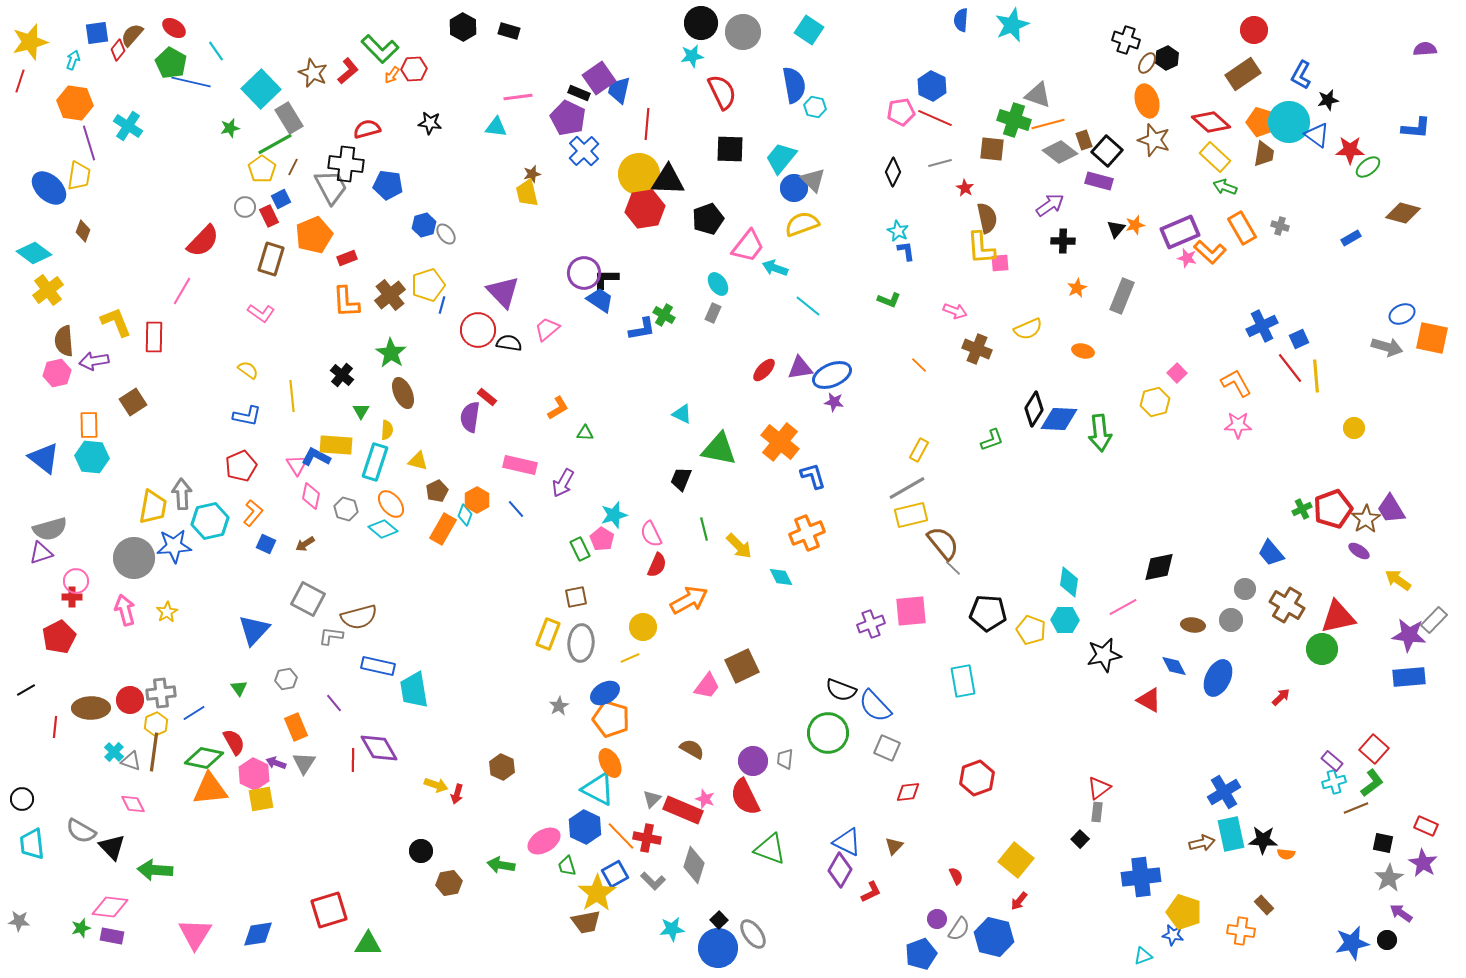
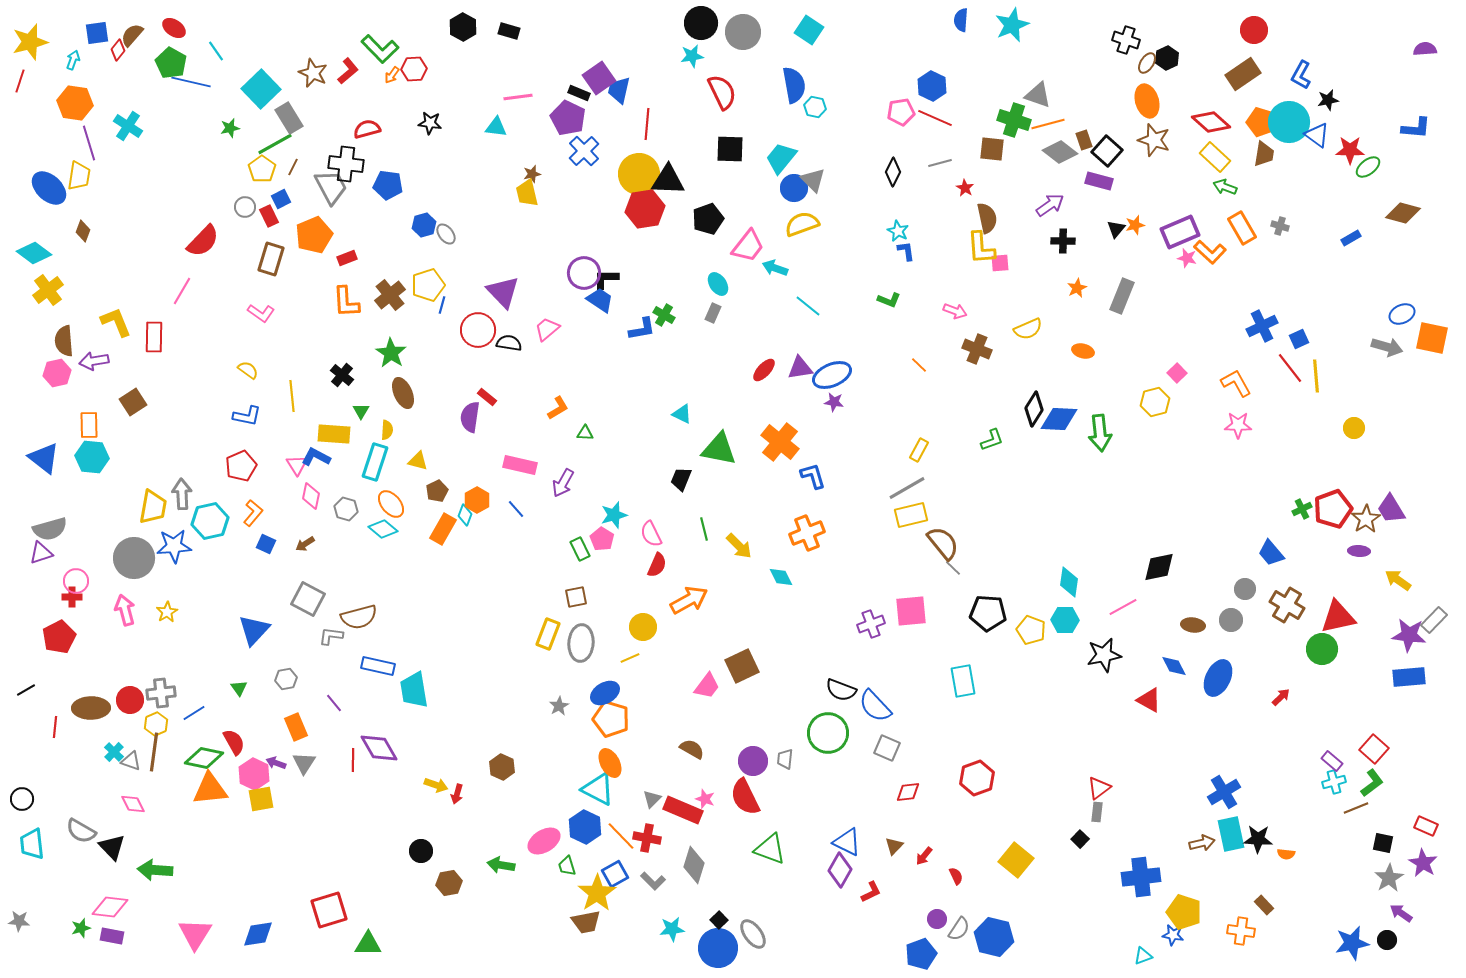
yellow rectangle at (336, 445): moved 2 px left, 11 px up
purple ellipse at (1359, 551): rotated 30 degrees counterclockwise
black star at (1263, 840): moved 5 px left, 1 px up
red arrow at (1019, 901): moved 95 px left, 45 px up
